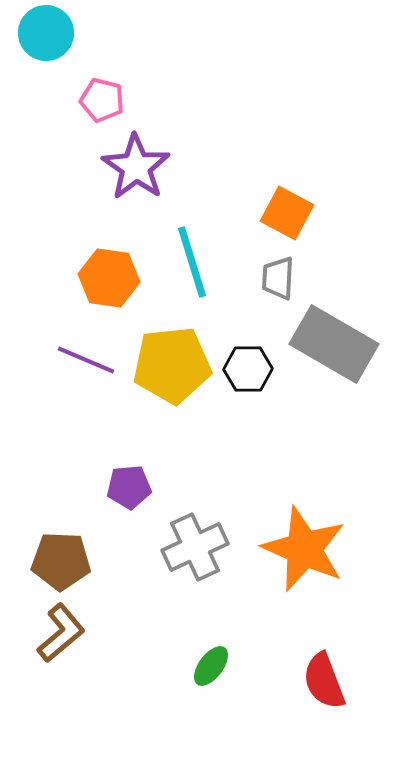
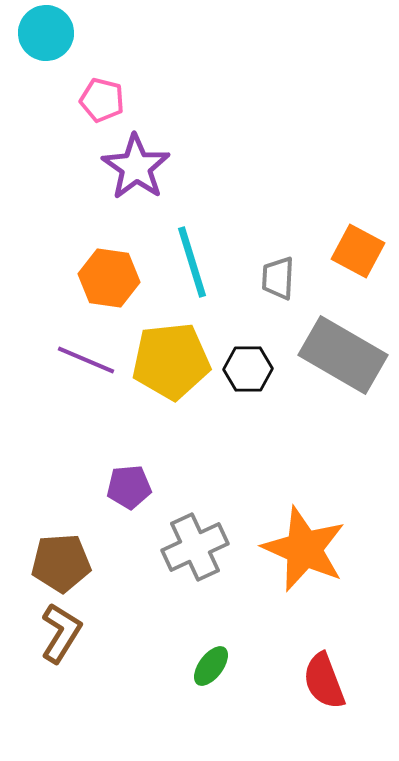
orange square: moved 71 px right, 38 px down
gray rectangle: moved 9 px right, 11 px down
yellow pentagon: moved 1 px left, 4 px up
brown pentagon: moved 2 px down; rotated 6 degrees counterclockwise
brown L-shape: rotated 18 degrees counterclockwise
